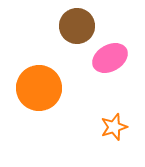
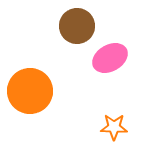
orange circle: moved 9 px left, 3 px down
orange star: rotated 20 degrees clockwise
